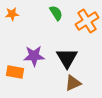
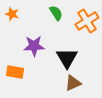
orange star: rotated 24 degrees clockwise
purple star: moved 10 px up
